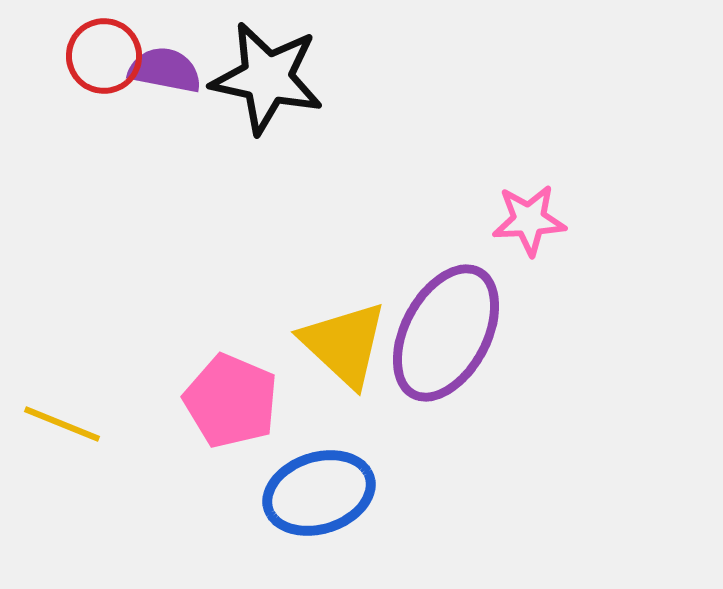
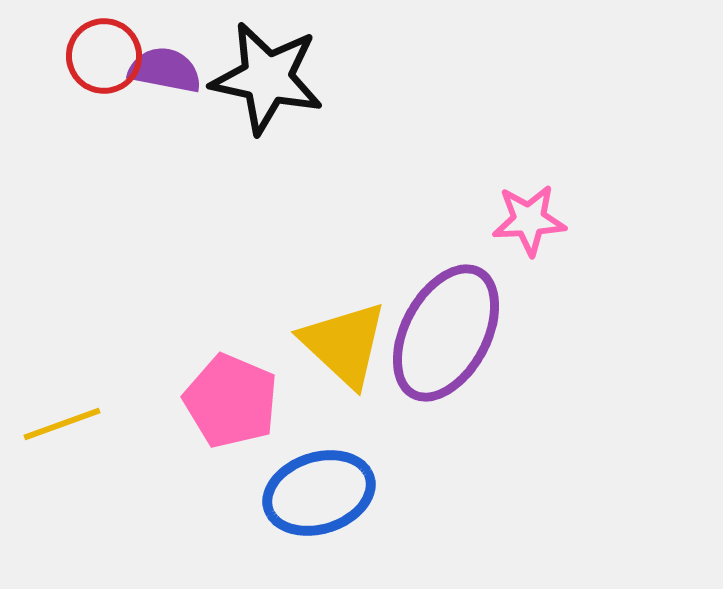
yellow line: rotated 42 degrees counterclockwise
